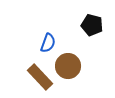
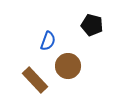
blue semicircle: moved 2 px up
brown rectangle: moved 5 px left, 3 px down
